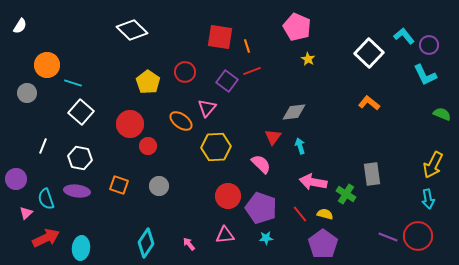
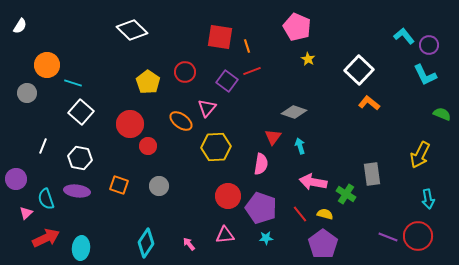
white square at (369, 53): moved 10 px left, 17 px down
gray diamond at (294, 112): rotated 25 degrees clockwise
pink semicircle at (261, 164): rotated 55 degrees clockwise
yellow arrow at (433, 165): moved 13 px left, 10 px up
